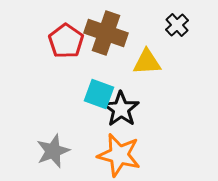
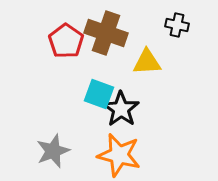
black cross: rotated 35 degrees counterclockwise
